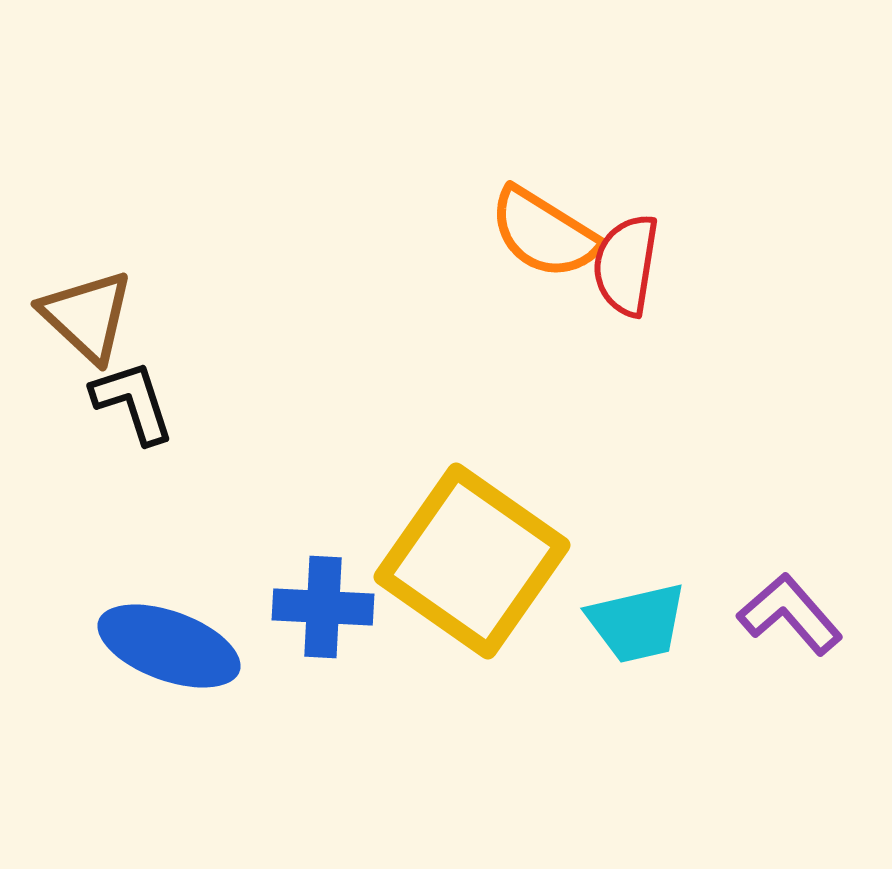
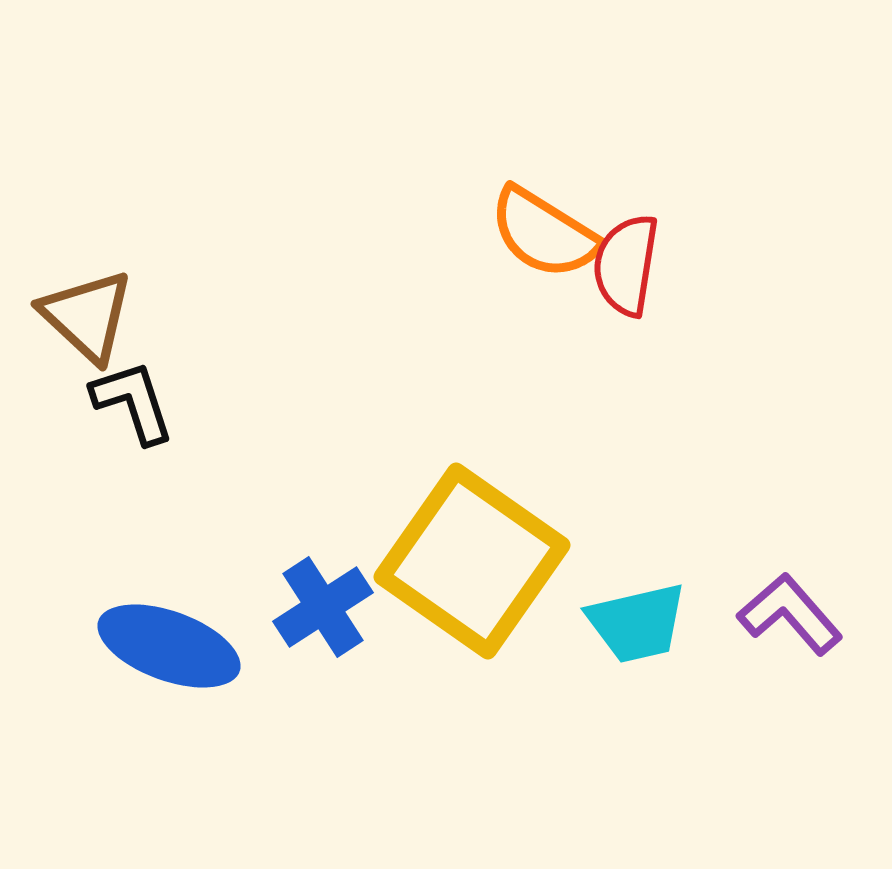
blue cross: rotated 36 degrees counterclockwise
